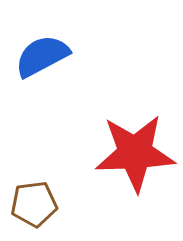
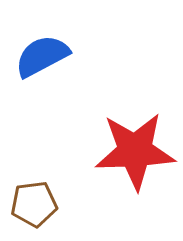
red star: moved 2 px up
